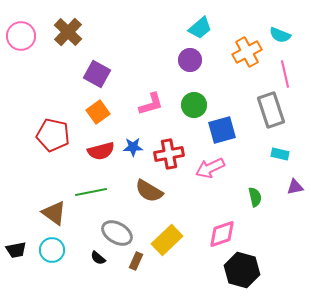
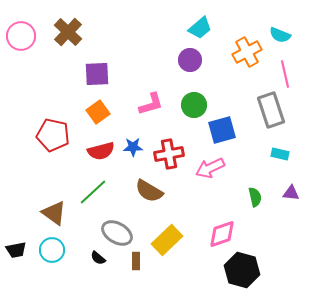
purple square: rotated 32 degrees counterclockwise
purple triangle: moved 4 px left, 6 px down; rotated 18 degrees clockwise
green line: moved 2 px right; rotated 32 degrees counterclockwise
brown rectangle: rotated 24 degrees counterclockwise
